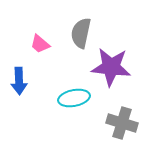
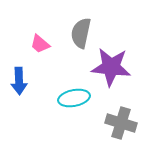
gray cross: moved 1 px left
